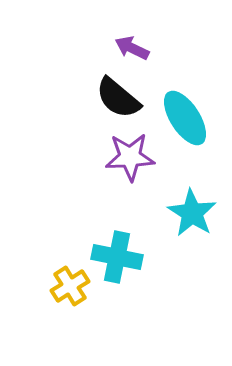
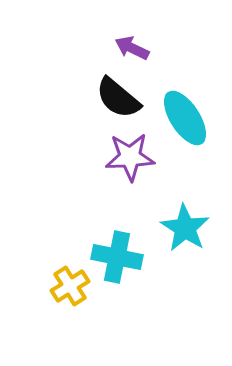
cyan star: moved 7 px left, 15 px down
